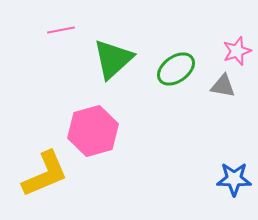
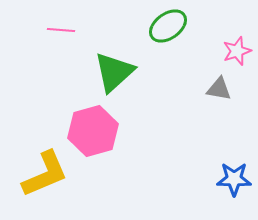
pink line: rotated 16 degrees clockwise
green triangle: moved 1 px right, 13 px down
green ellipse: moved 8 px left, 43 px up
gray triangle: moved 4 px left, 3 px down
